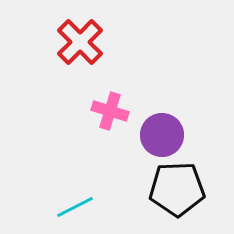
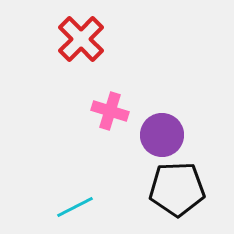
red cross: moved 1 px right, 3 px up
